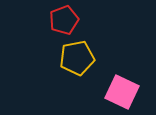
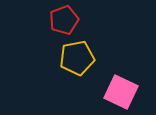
pink square: moved 1 px left
